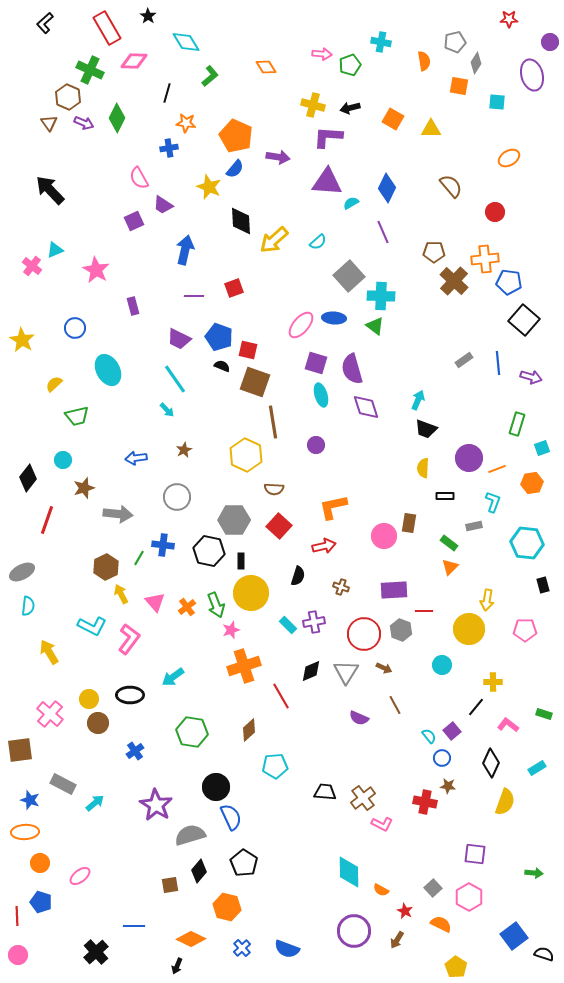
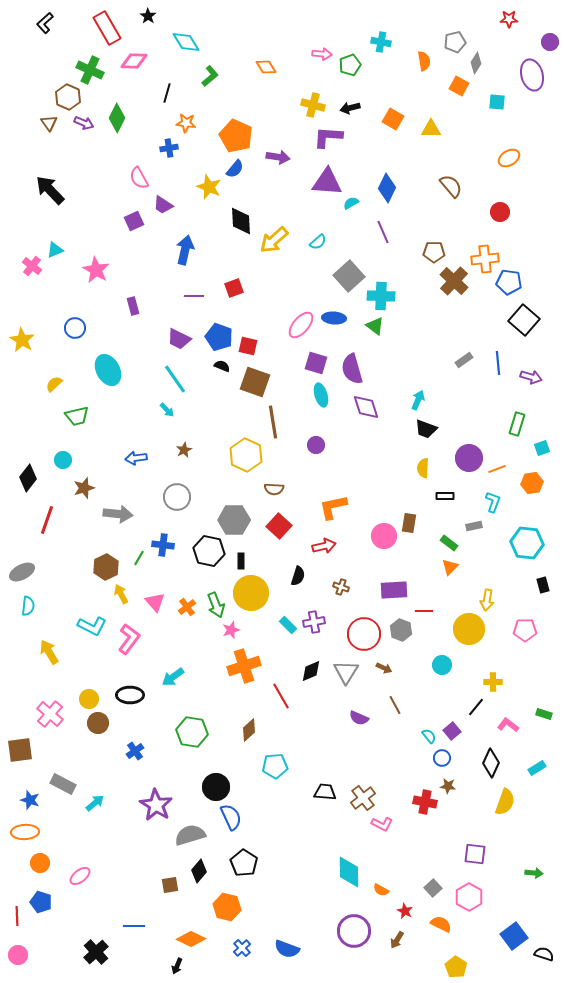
orange square at (459, 86): rotated 18 degrees clockwise
red circle at (495, 212): moved 5 px right
red square at (248, 350): moved 4 px up
